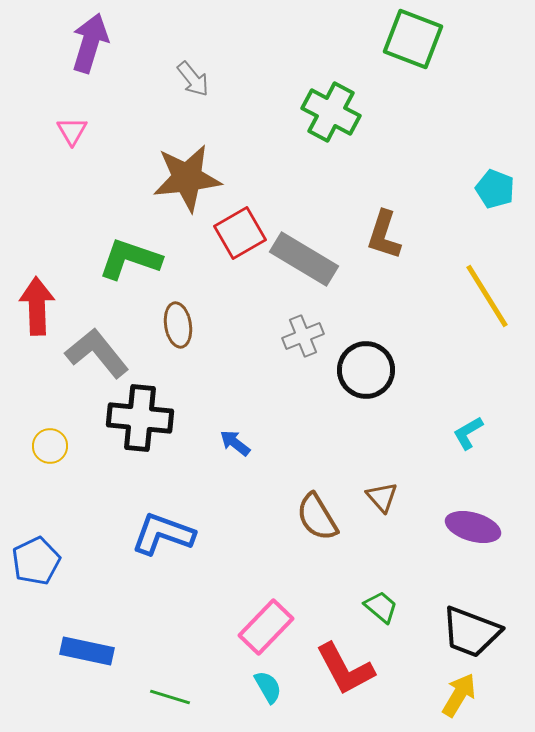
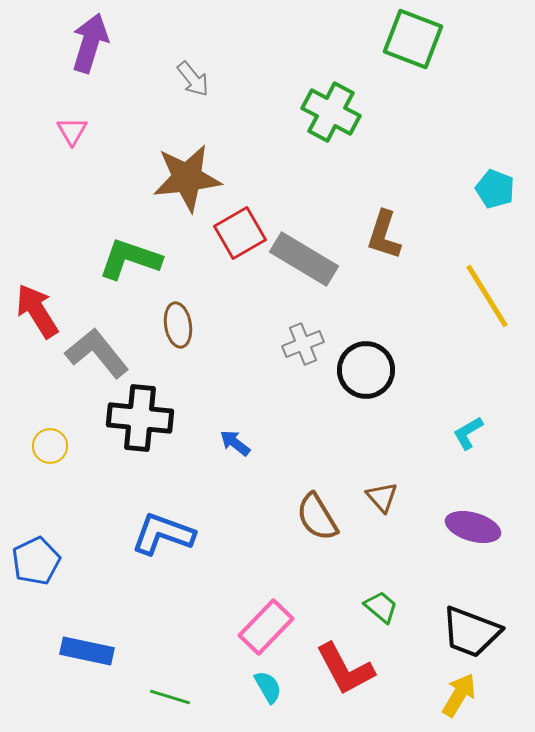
red arrow: moved 5 px down; rotated 30 degrees counterclockwise
gray cross: moved 8 px down
